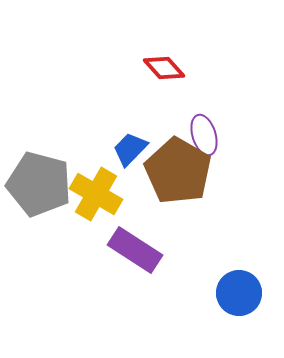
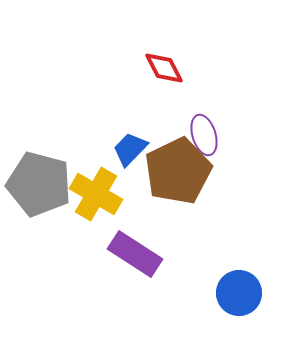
red diamond: rotated 15 degrees clockwise
brown pentagon: rotated 16 degrees clockwise
purple rectangle: moved 4 px down
